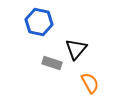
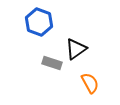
blue hexagon: rotated 8 degrees clockwise
black triangle: rotated 15 degrees clockwise
